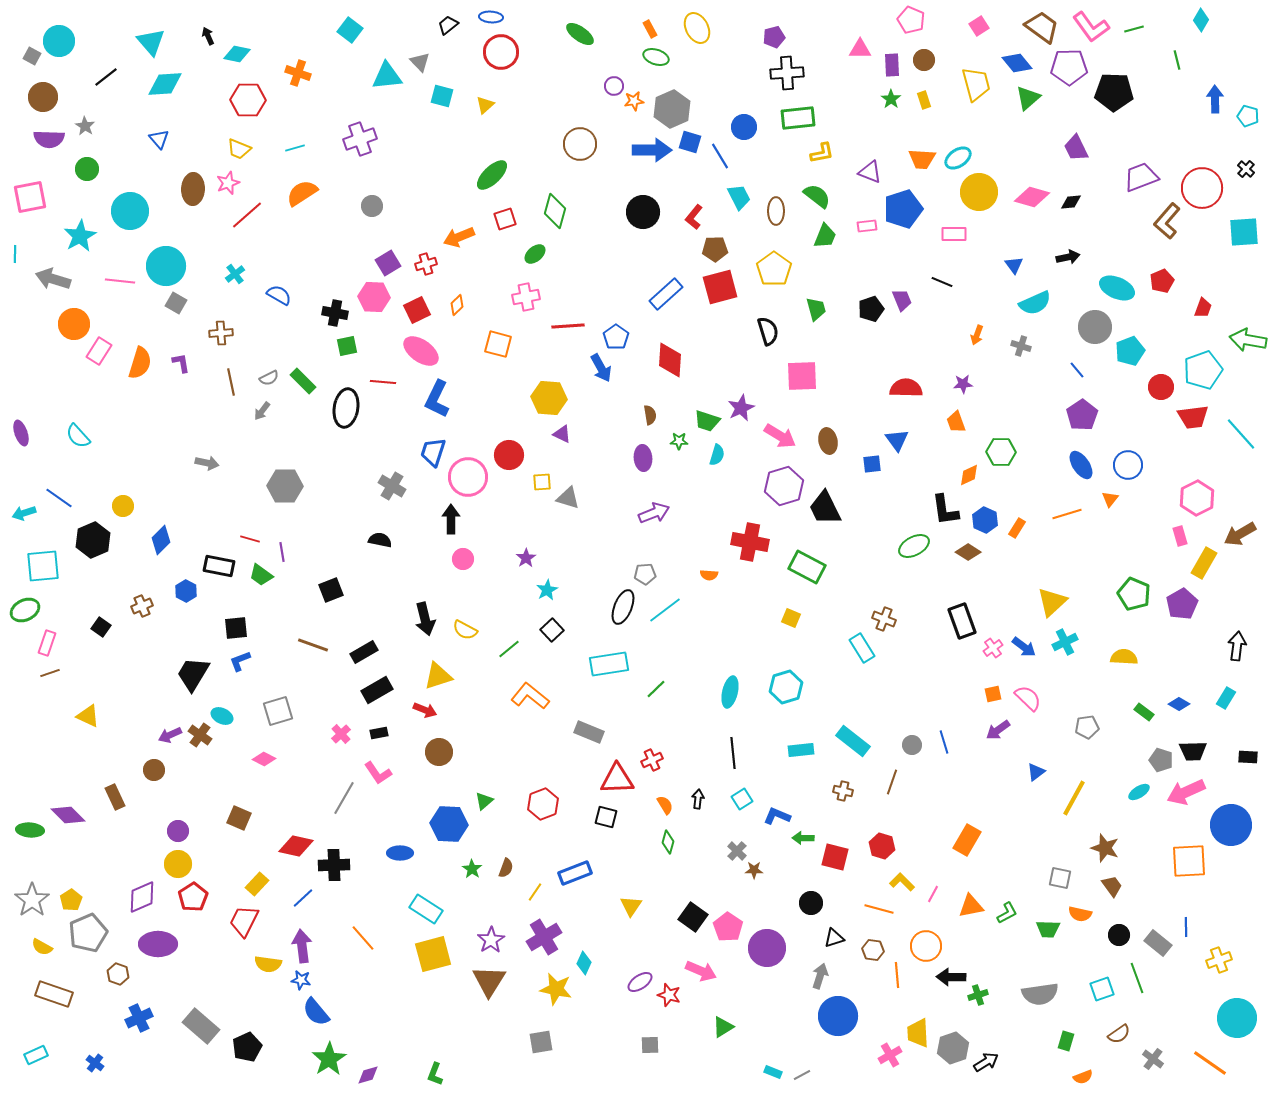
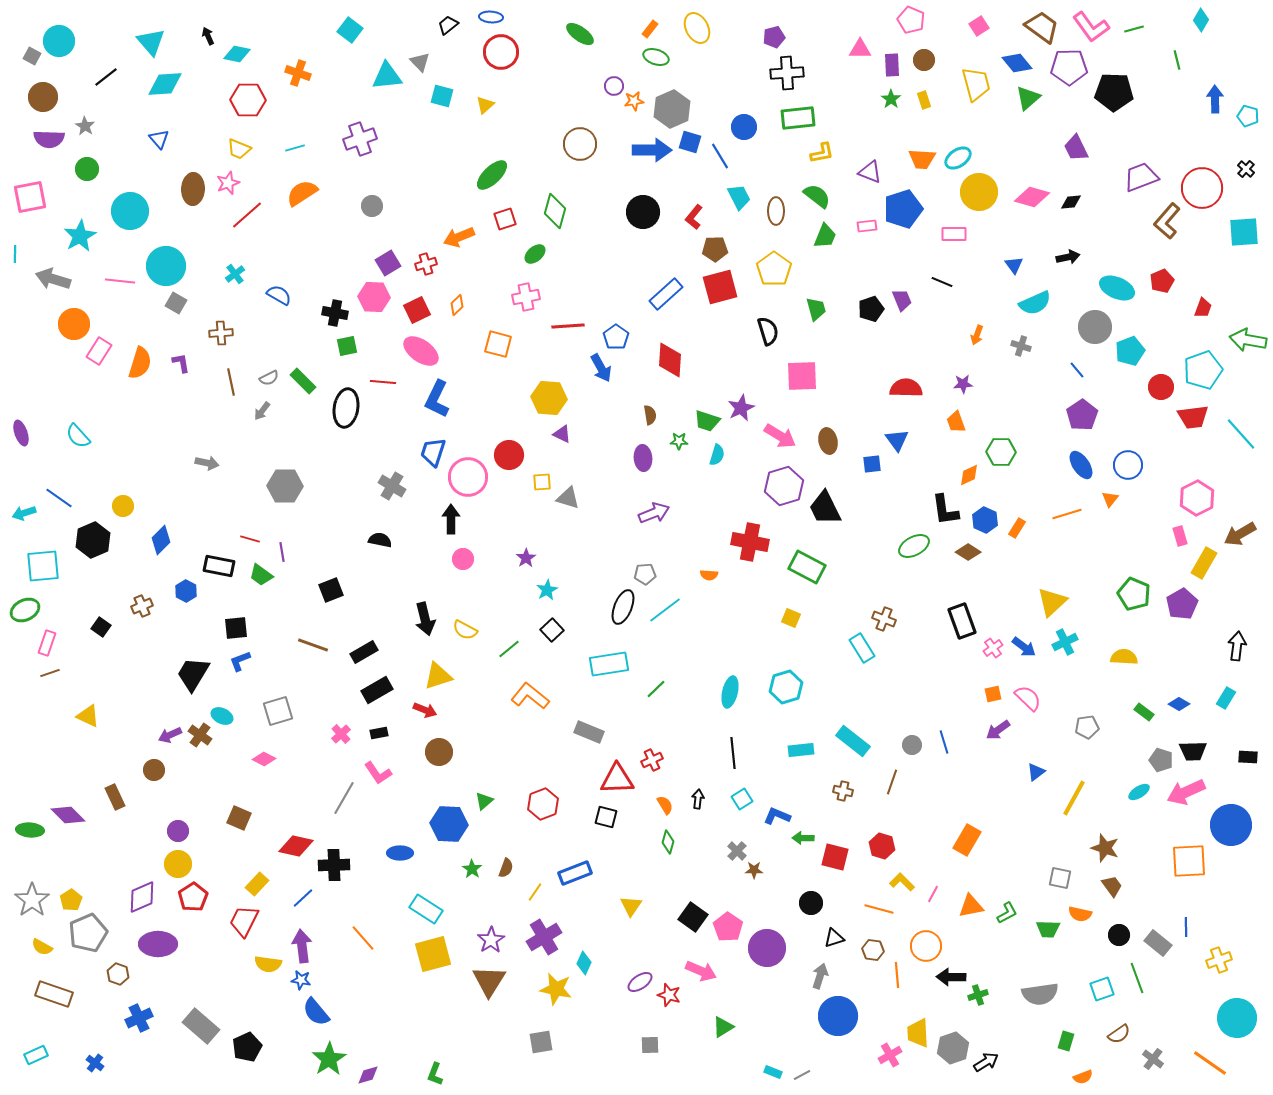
orange rectangle at (650, 29): rotated 66 degrees clockwise
